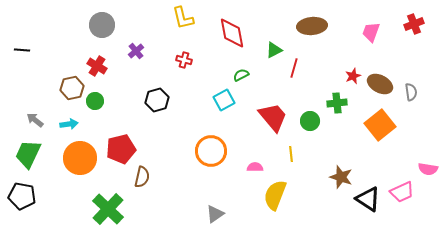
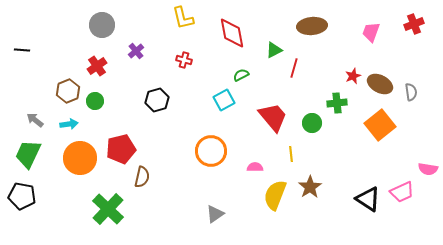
red cross at (97, 66): rotated 24 degrees clockwise
brown hexagon at (72, 88): moved 4 px left, 3 px down; rotated 10 degrees counterclockwise
green circle at (310, 121): moved 2 px right, 2 px down
brown star at (341, 177): moved 31 px left, 10 px down; rotated 20 degrees clockwise
